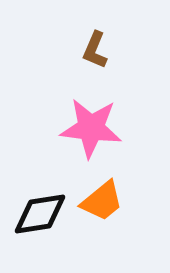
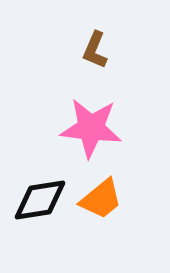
orange trapezoid: moved 1 px left, 2 px up
black diamond: moved 14 px up
